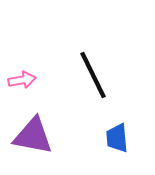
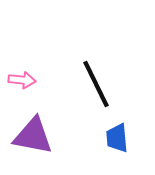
black line: moved 3 px right, 9 px down
pink arrow: rotated 16 degrees clockwise
